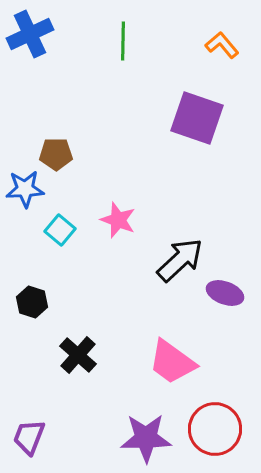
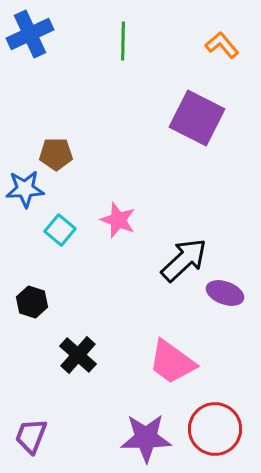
purple square: rotated 8 degrees clockwise
black arrow: moved 4 px right
purple trapezoid: moved 2 px right, 1 px up
